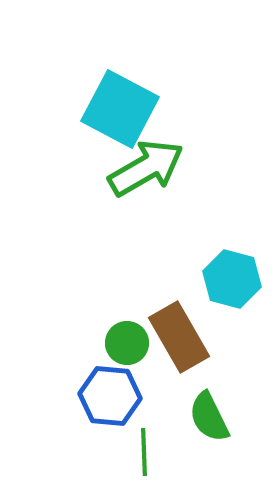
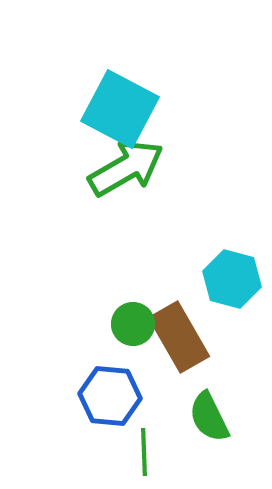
green arrow: moved 20 px left
green circle: moved 6 px right, 19 px up
